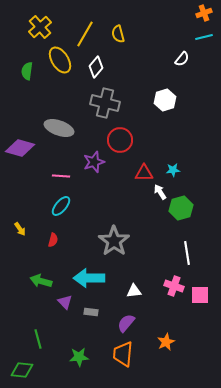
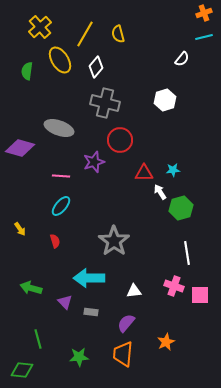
red semicircle: moved 2 px right, 1 px down; rotated 32 degrees counterclockwise
green arrow: moved 10 px left, 7 px down
